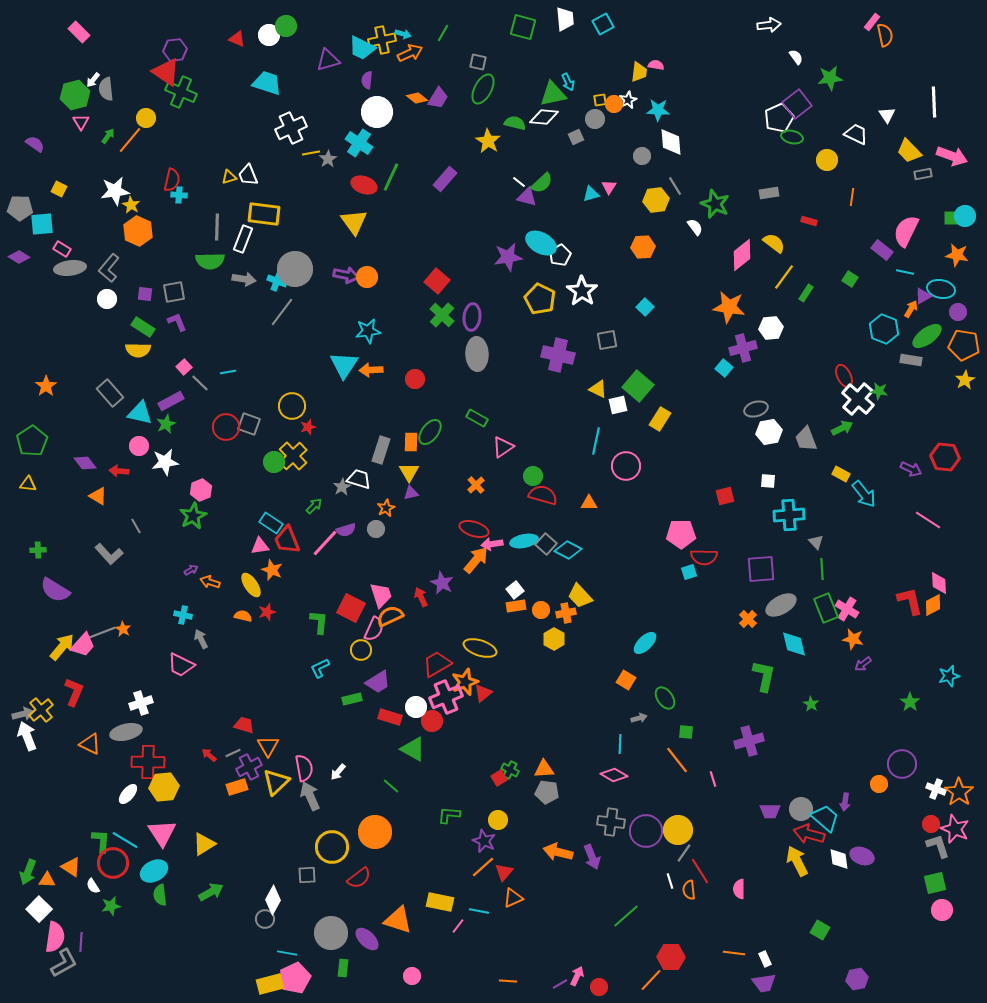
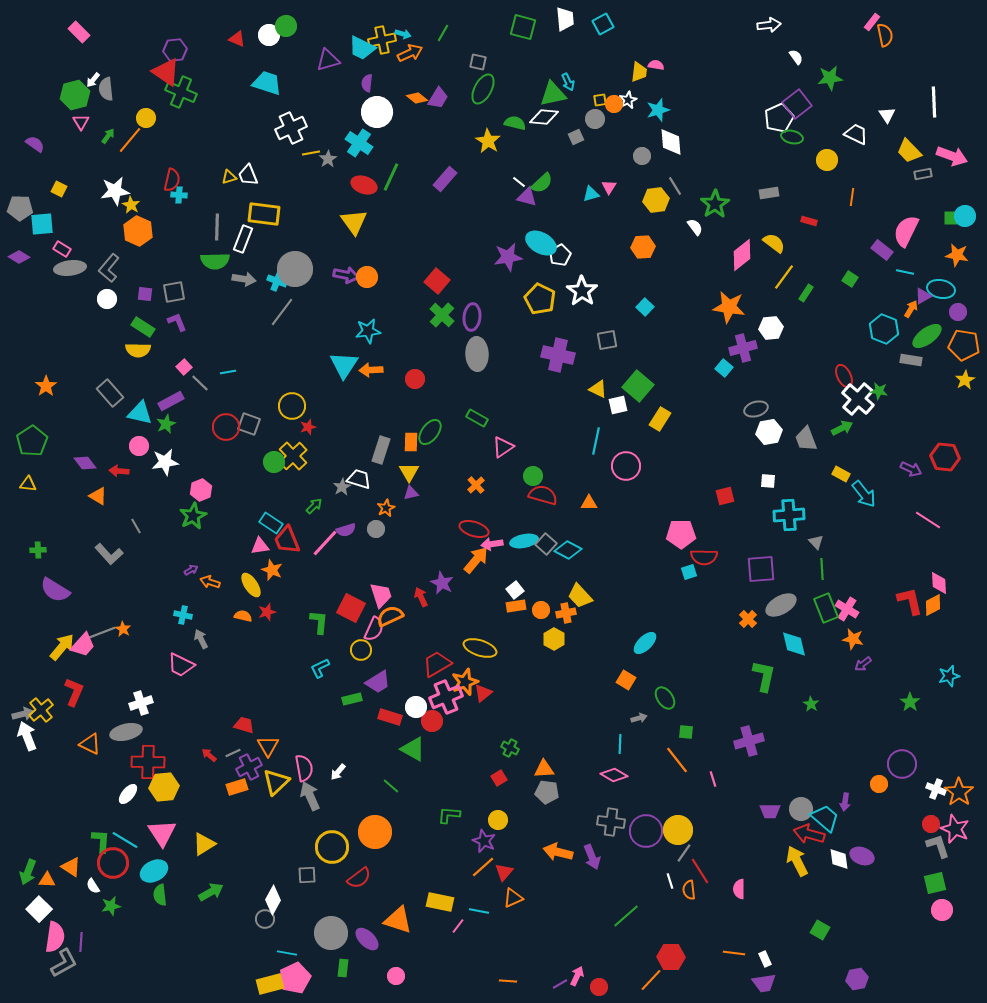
purple semicircle at (367, 80): moved 3 px down
cyan star at (658, 110): rotated 20 degrees counterclockwise
green star at (715, 204): rotated 16 degrees clockwise
green semicircle at (210, 261): moved 5 px right
green cross at (510, 770): moved 22 px up
pink circle at (412, 976): moved 16 px left
